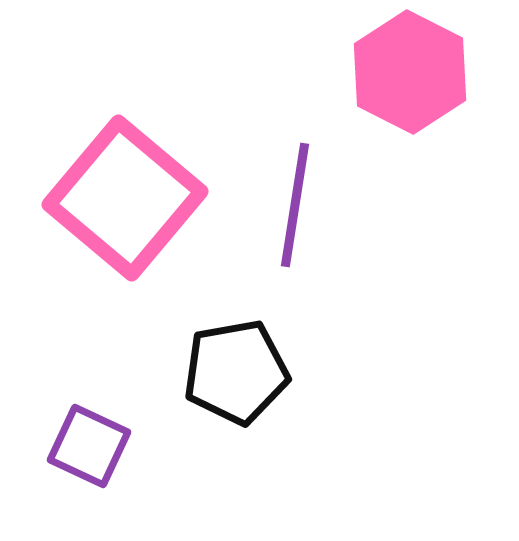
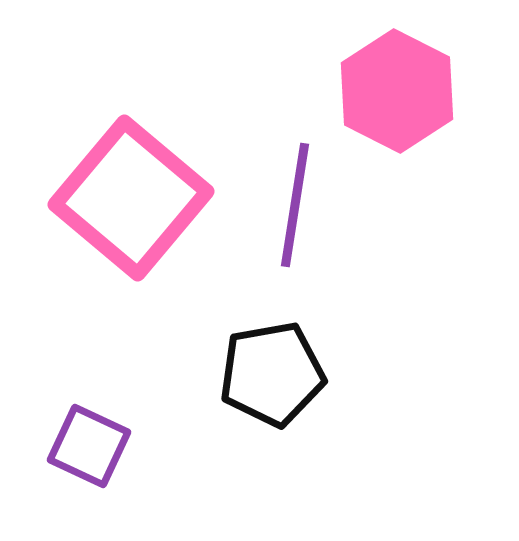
pink hexagon: moved 13 px left, 19 px down
pink square: moved 6 px right
black pentagon: moved 36 px right, 2 px down
